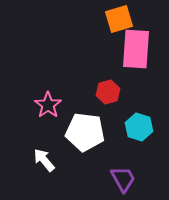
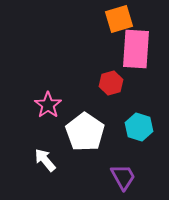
red hexagon: moved 3 px right, 9 px up
white pentagon: rotated 27 degrees clockwise
white arrow: moved 1 px right
purple trapezoid: moved 2 px up
